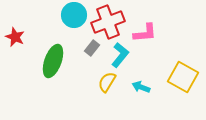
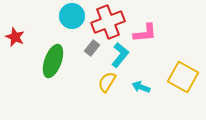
cyan circle: moved 2 px left, 1 px down
